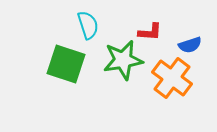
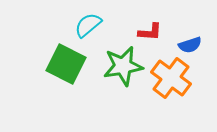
cyan semicircle: rotated 112 degrees counterclockwise
green star: moved 6 px down
green square: rotated 9 degrees clockwise
orange cross: moved 1 px left
